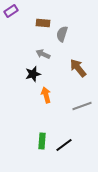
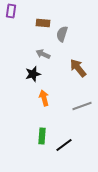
purple rectangle: rotated 48 degrees counterclockwise
orange arrow: moved 2 px left, 3 px down
green rectangle: moved 5 px up
